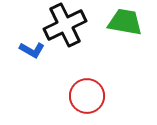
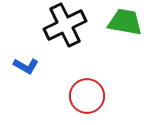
blue L-shape: moved 6 px left, 16 px down
